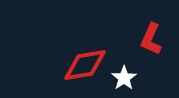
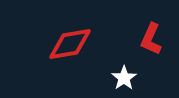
red diamond: moved 15 px left, 21 px up
